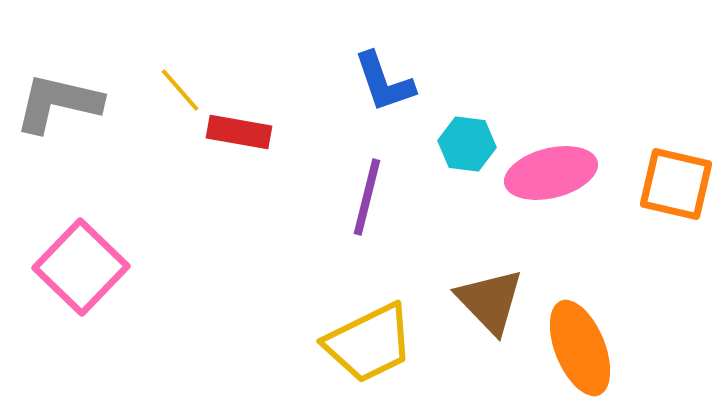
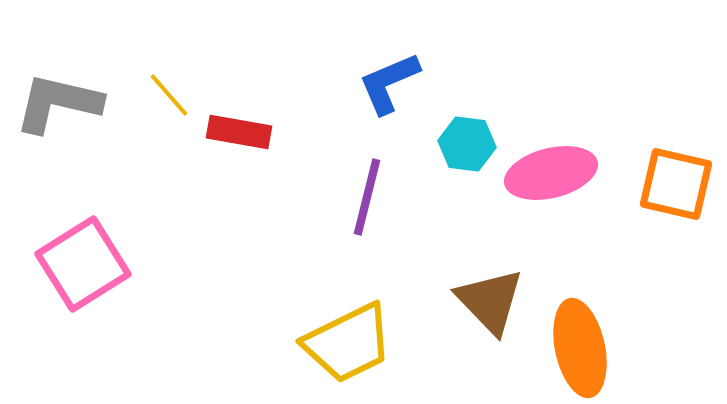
blue L-shape: moved 5 px right, 1 px down; rotated 86 degrees clockwise
yellow line: moved 11 px left, 5 px down
pink square: moved 2 px right, 3 px up; rotated 14 degrees clockwise
yellow trapezoid: moved 21 px left
orange ellipse: rotated 10 degrees clockwise
